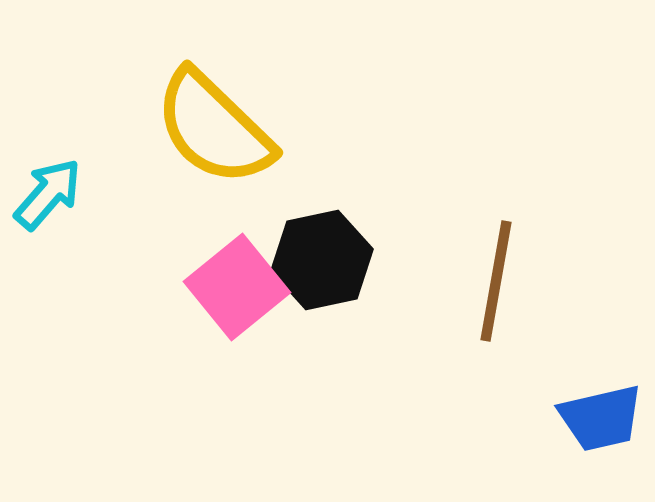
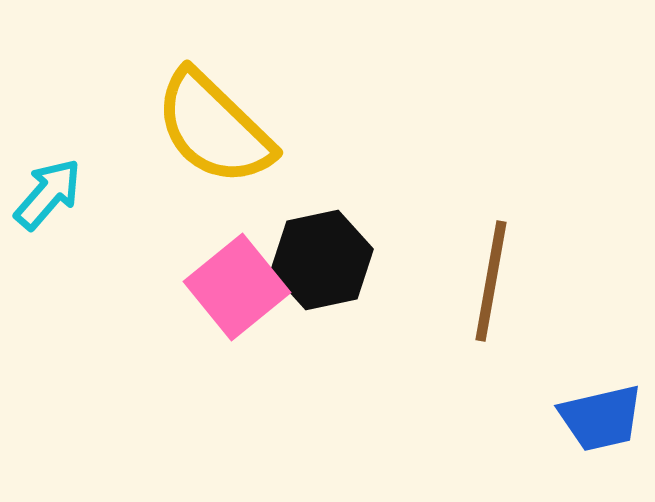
brown line: moved 5 px left
